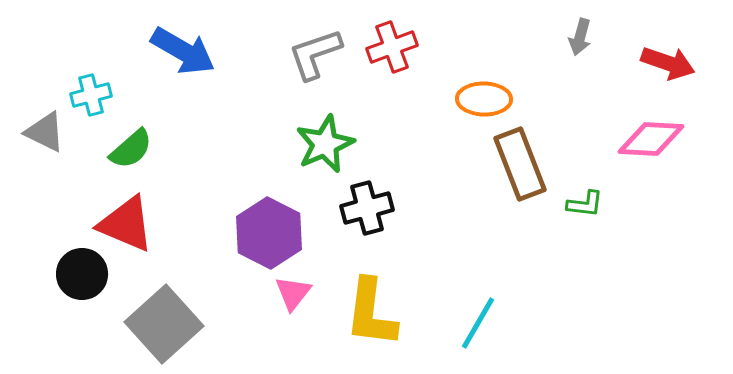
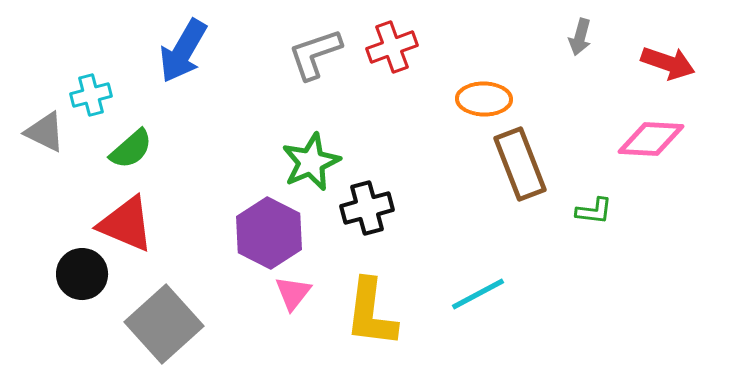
blue arrow: rotated 90 degrees clockwise
green star: moved 14 px left, 18 px down
green L-shape: moved 9 px right, 7 px down
cyan line: moved 29 px up; rotated 32 degrees clockwise
